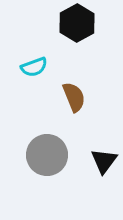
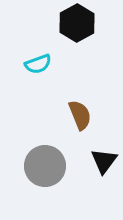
cyan semicircle: moved 4 px right, 3 px up
brown semicircle: moved 6 px right, 18 px down
gray circle: moved 2 px left, 11 px down
